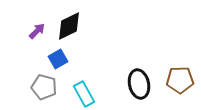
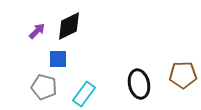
blue square: rotated 30 degrees clockwise
brown pentagon: moved 3 px right, 5 px up
cyan rectangle: rotated 65 degrees clockwise
